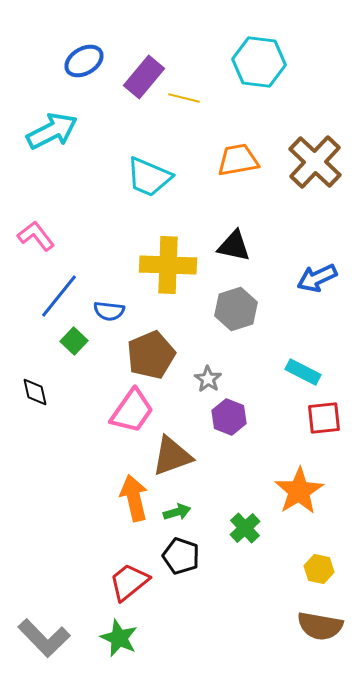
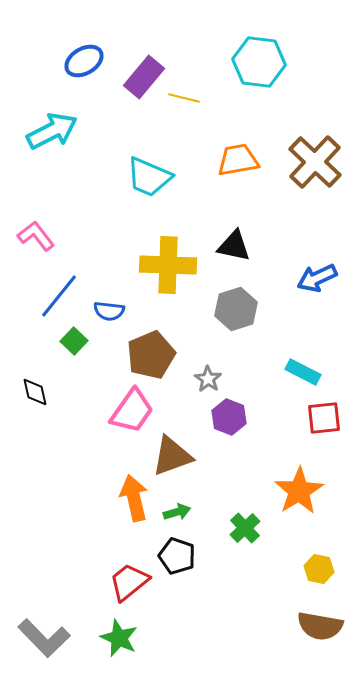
black pentagon: moved 4 px left
